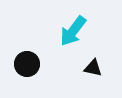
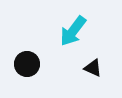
black triangle: rotated 12 degrees clockwise
